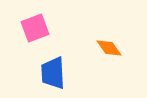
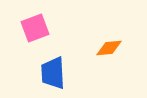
orange diamond: rotated 60 degrees counterclockwise
